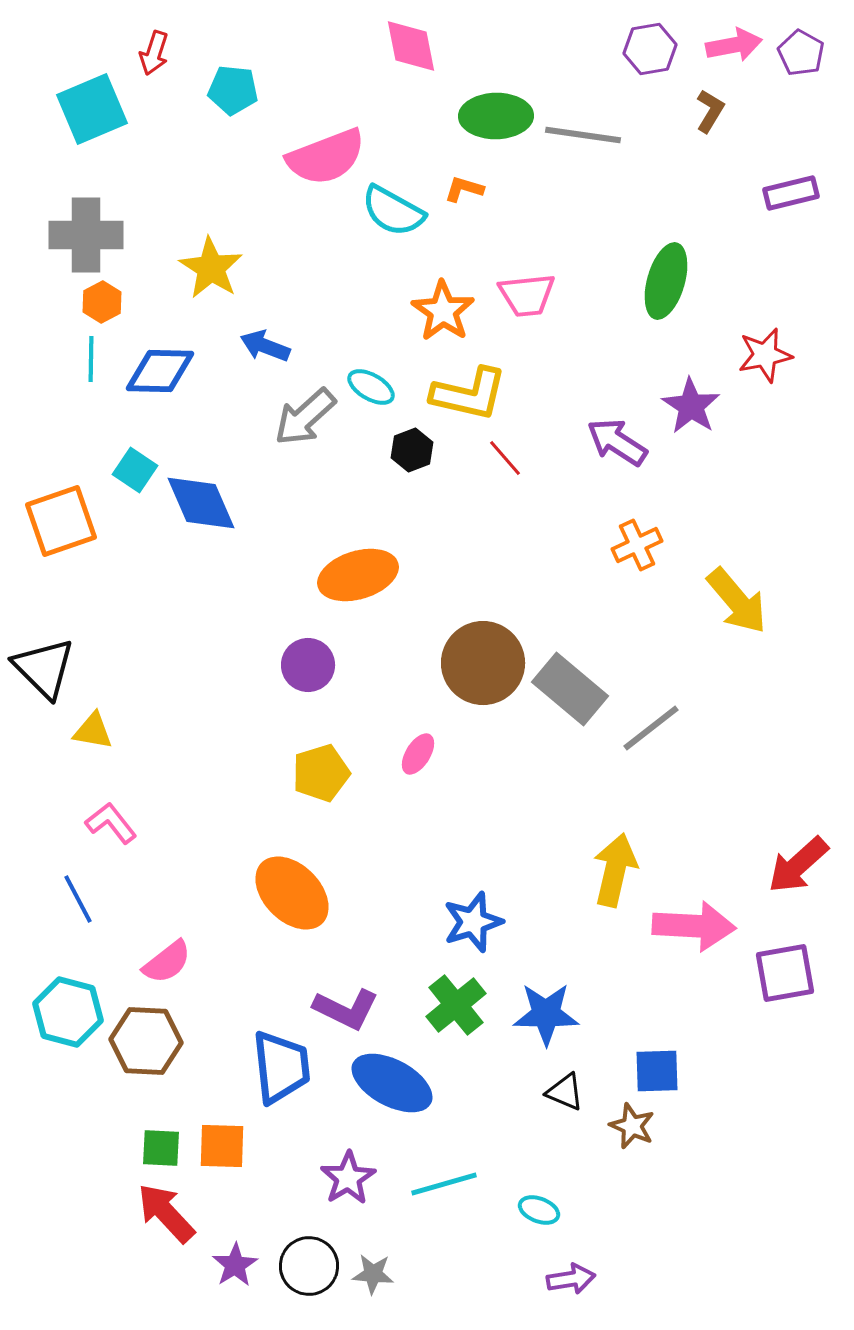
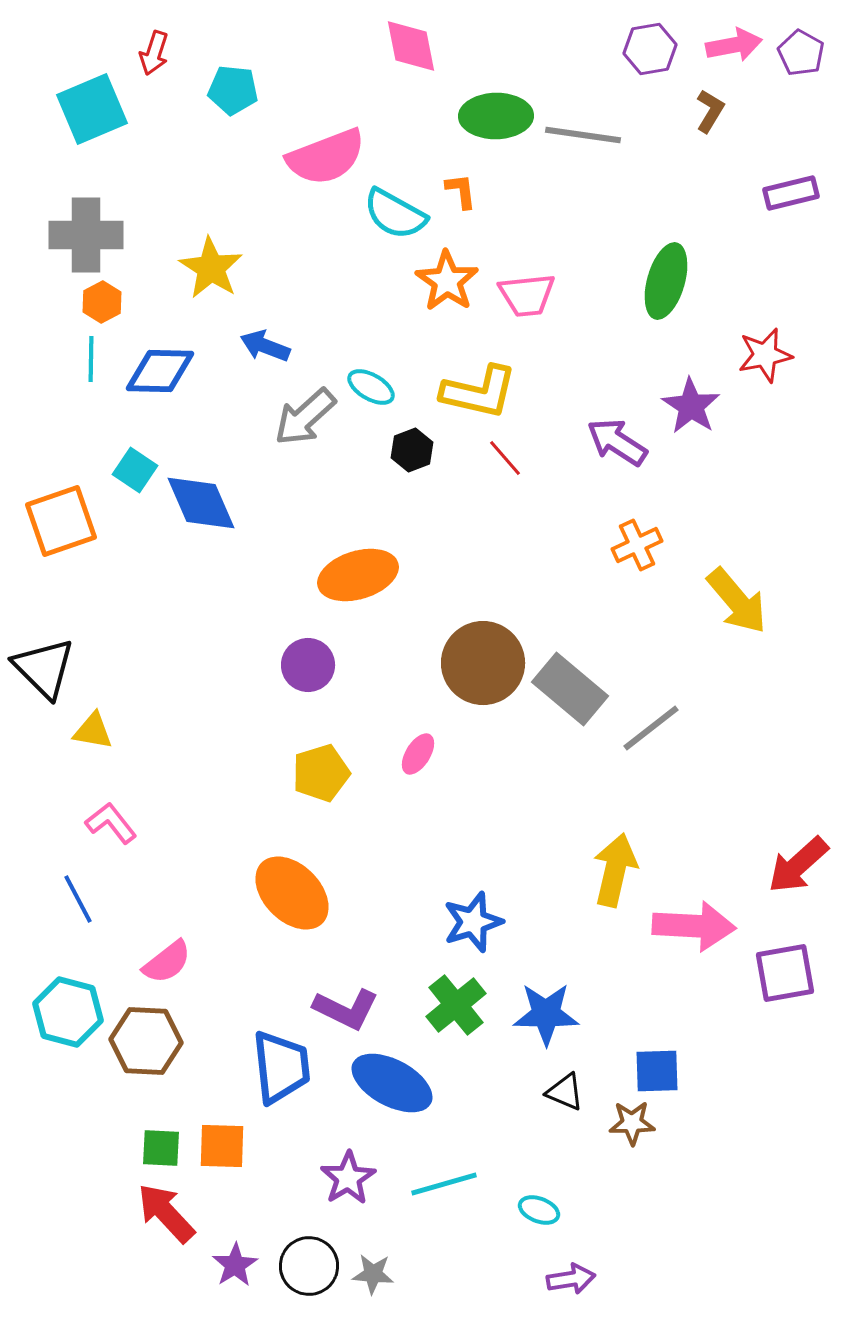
orange L-shape at (464, 189): moved 3 px left, 2 px down; rotated 66 degrees clockwise
cyan semicircle at (393, 211): moved 2 px right, 3 px down
orange star at (443, 311): moved 4 px right, 30 px up
yellow L-shape at (469, 394): moved 10 px right, 2 px up
brown star at (632, 1126): moved 3 px up; rotated 24 degrees counterclockwise
